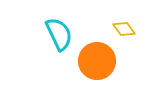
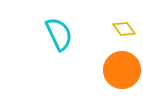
orange circle: moved 25 px right, 9 px down
